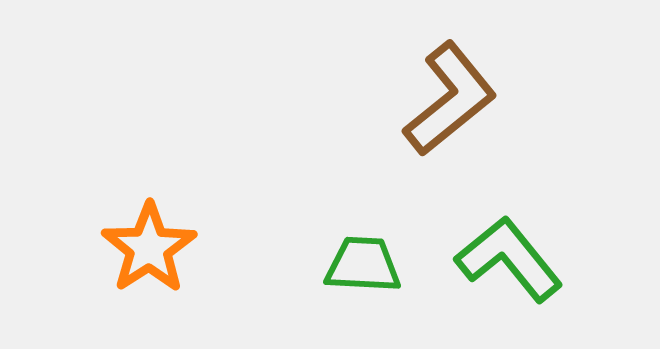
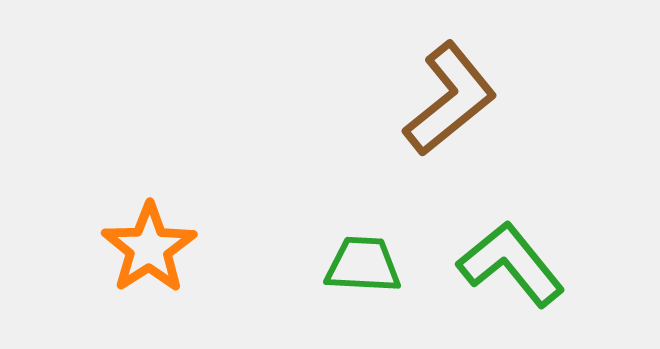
green L-shape: moved 2 px right, 5 px down
